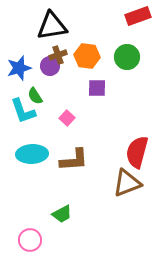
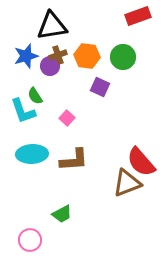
green circle: moved 4 px left
blue star: moved 7 px right, 12 px up
purple square: moved 3 px right, 1 px up; rotated 24 degrees clockwise
red semicircle: moved 4 px right, 10 px down; rotated 56 degrees counterclockwise
